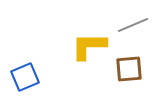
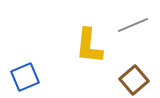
yellow L-shape: rotated 84 degrees counterclockwise
brown square: moved 5 px right, 11 px down; rotated 36 degrees counterclockwise
